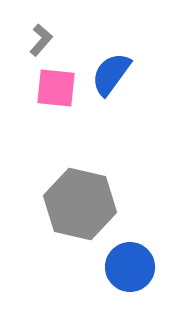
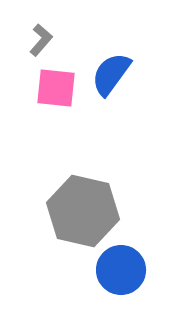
gray hexagon: moved 3 px right, 7 px down
blue circle: moved 9 px left, 3 px down
